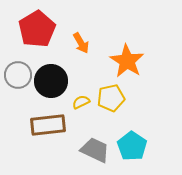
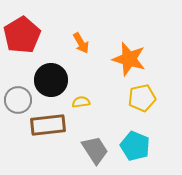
red pentagon: moved 15 px left, 6 px down
orange star: moved 2 px right, 2 px up; rotated 16 degrees counterclockwise
gray circle: moved 25 px down
black circle: moved 1 px up
yellow pentagon: moved 31 px right
yellow semicircle: rotated 18 degrees clockwise
cyan pentagon: moved 3 px right; rotated 12 degrees counterclockwise
gray trapezoid: rotated 32 degrees clockwise
